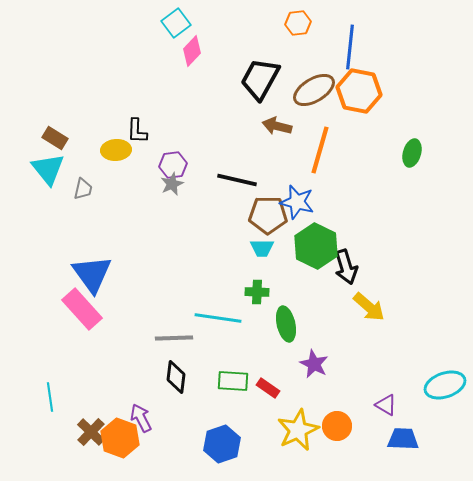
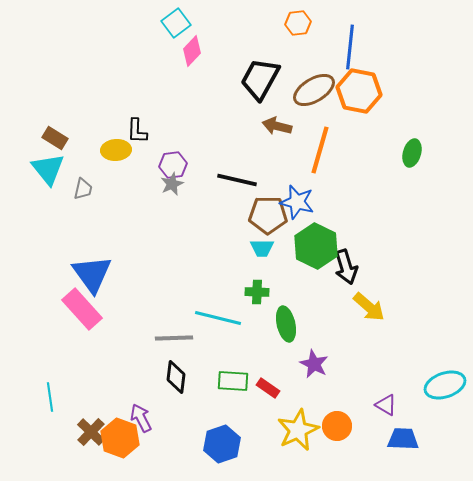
cyan line at (218, 318): rotated 6 degrees clockwise
